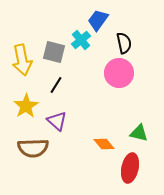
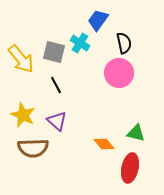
cyan cross: moved 1 px left, 3 px down; rotated 18 degrees counterclockwise
yellow arrow: moved 1 px left, 1 px up; rotated 28 degrees counterclockwise
black line: rotated 60 degrees counterclockwise
yellow star: moved 3 px left, 9 px down; rotated 15 degrees counterclockwise
green triangle: moved 3 px left
